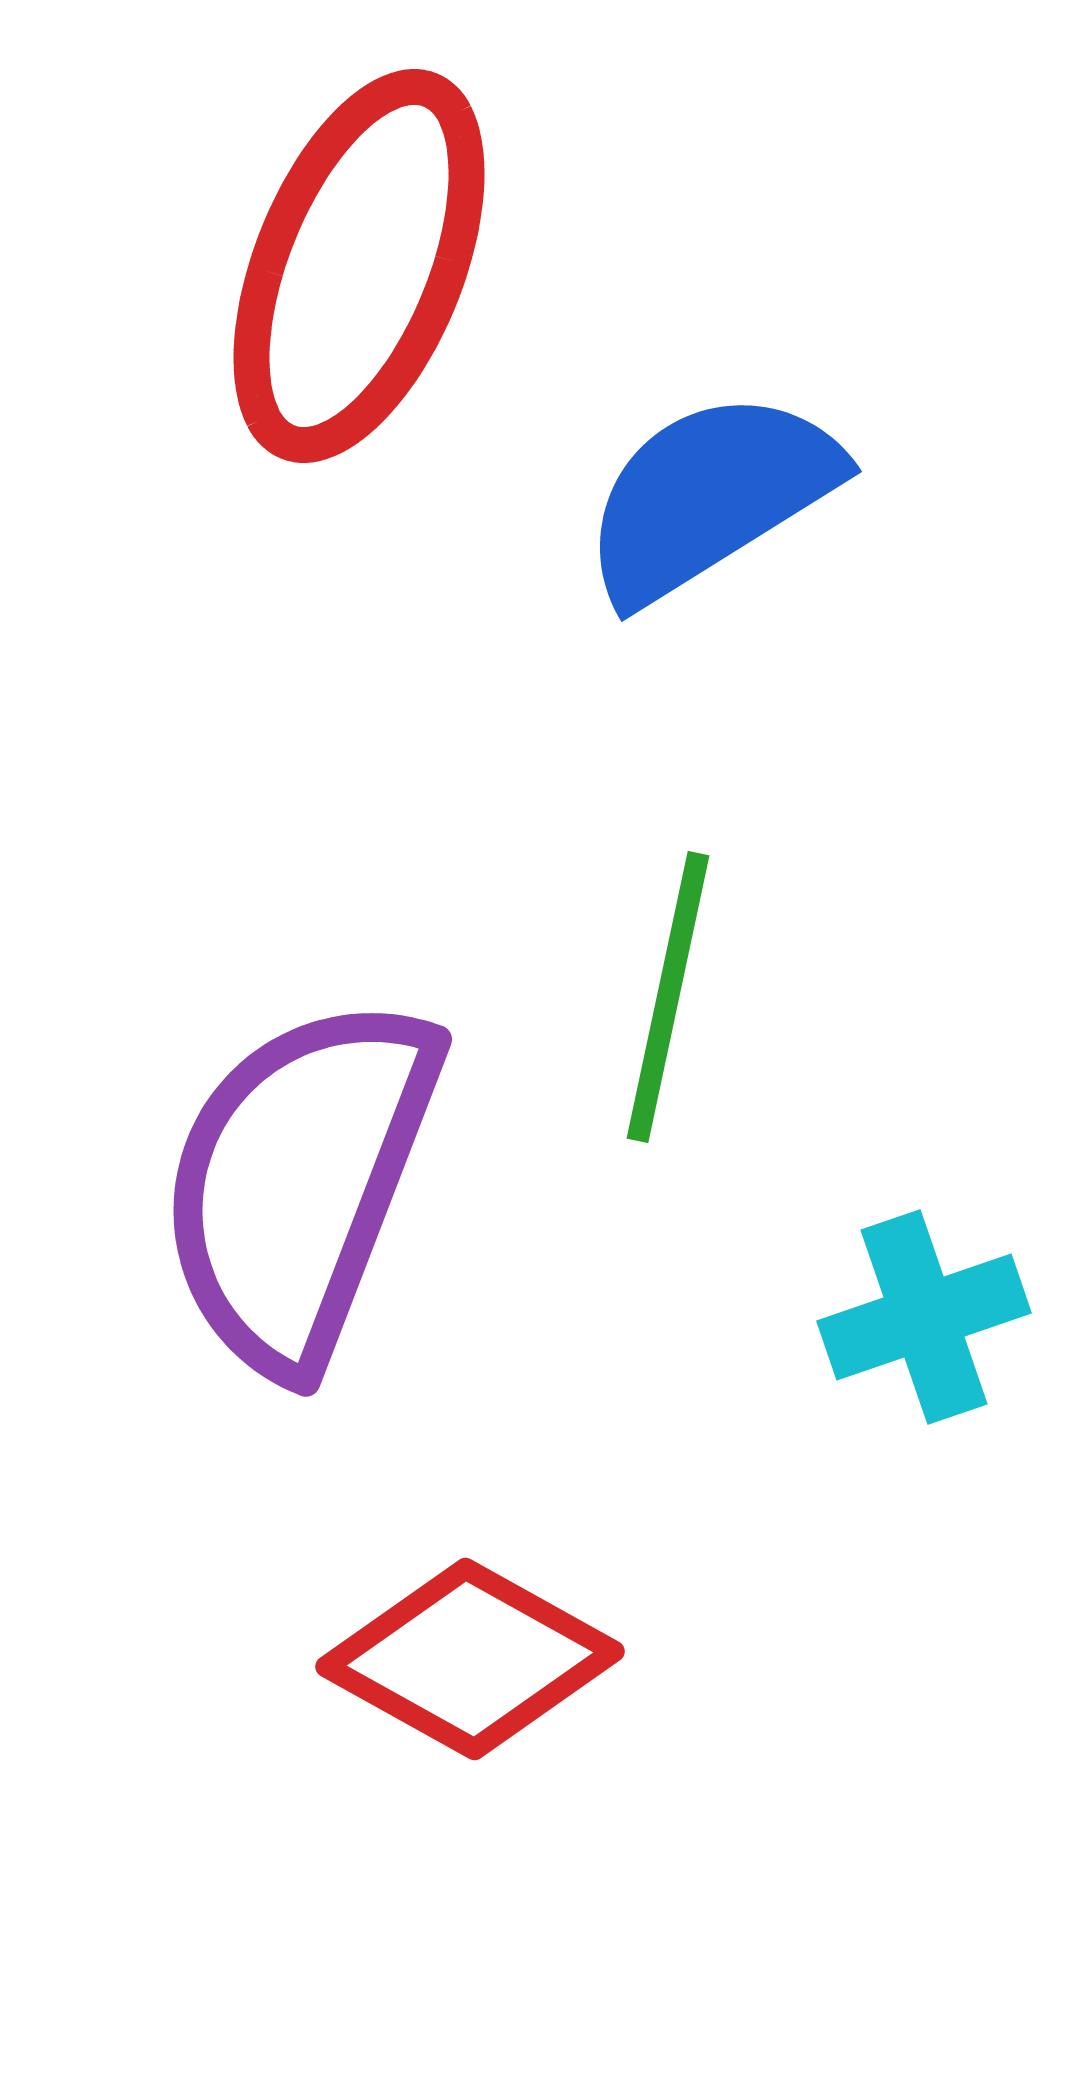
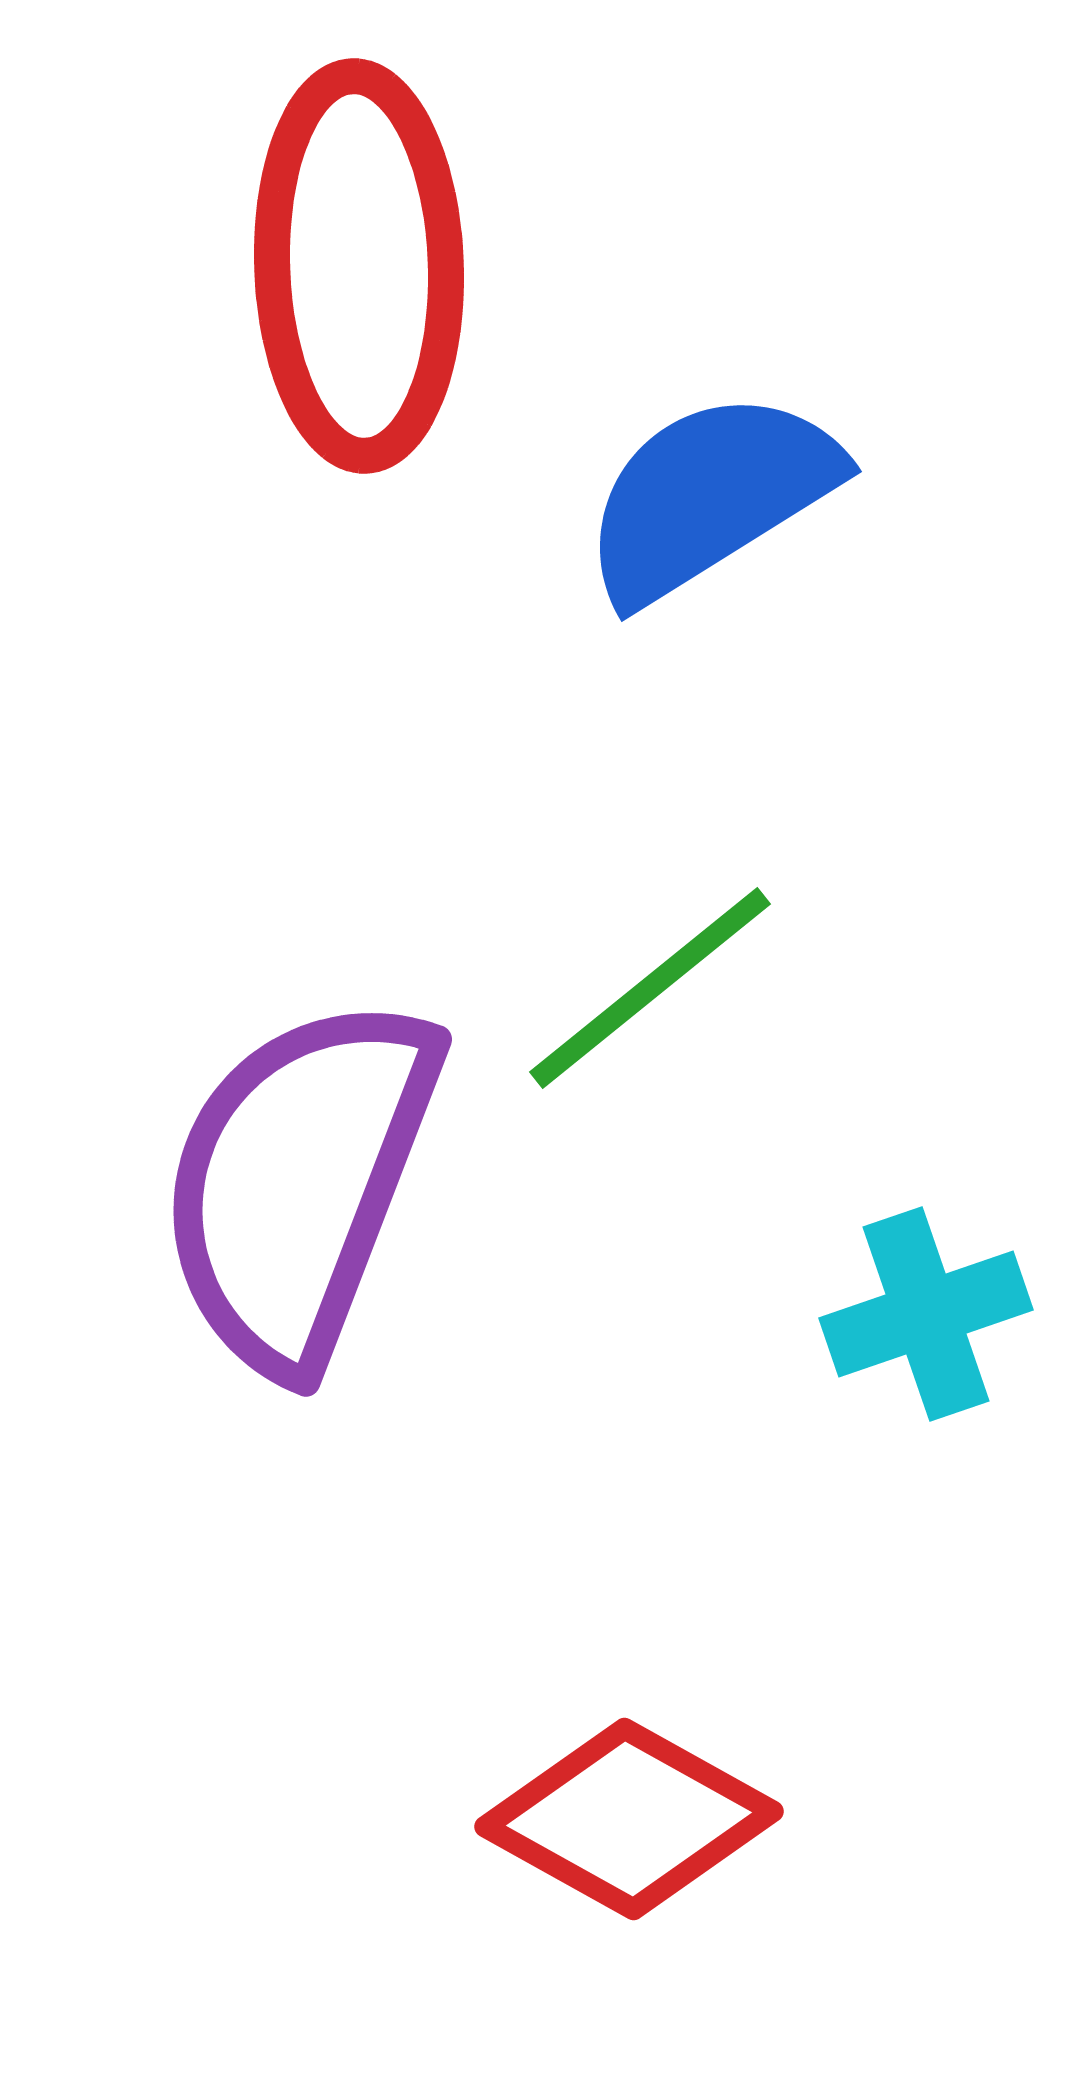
red ellipse: rotated 24 degrees counterclockwise
green line: moved 18 px left, 9 px up; rotated 39 degrees clockwise
cyan cross: moved 2 px right, 3 px up
red diamond: moved 159 px right, 160 px down
